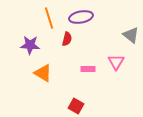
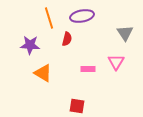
purple ellipse: moved 1 px right, 1 px up
gray triangle: moved 6 px left, 2 px up; rotated 18 degrees clockwise
red square: moved 1 px right; rotated 21 degrees counterclockwise
